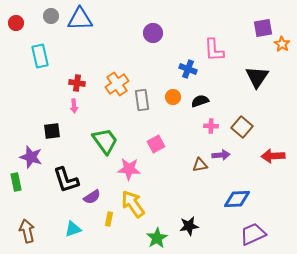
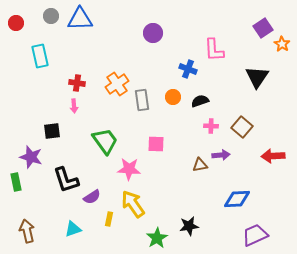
purple square: rotated 24 degrees counterclockwise
pink square: rotated 30 degrees clockwise
purple trapezoid: moved 2 px right, 1 px down
